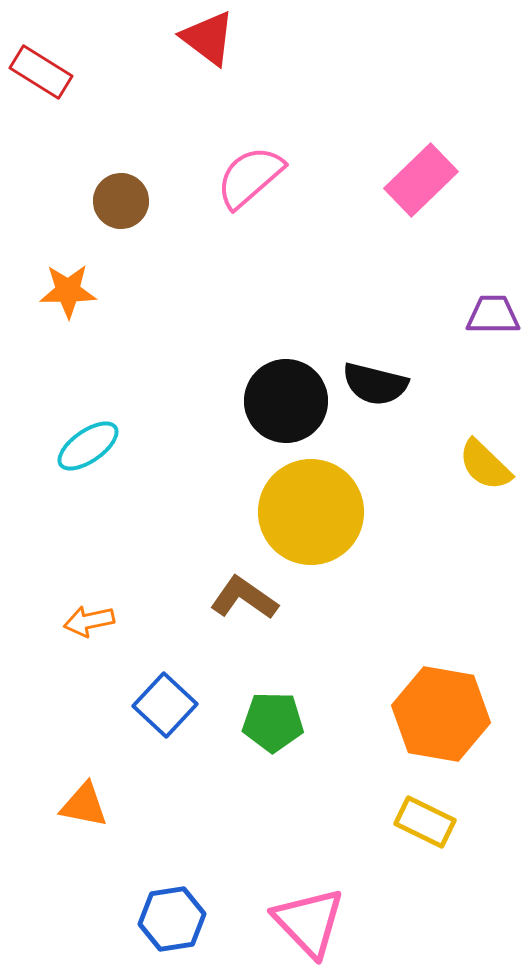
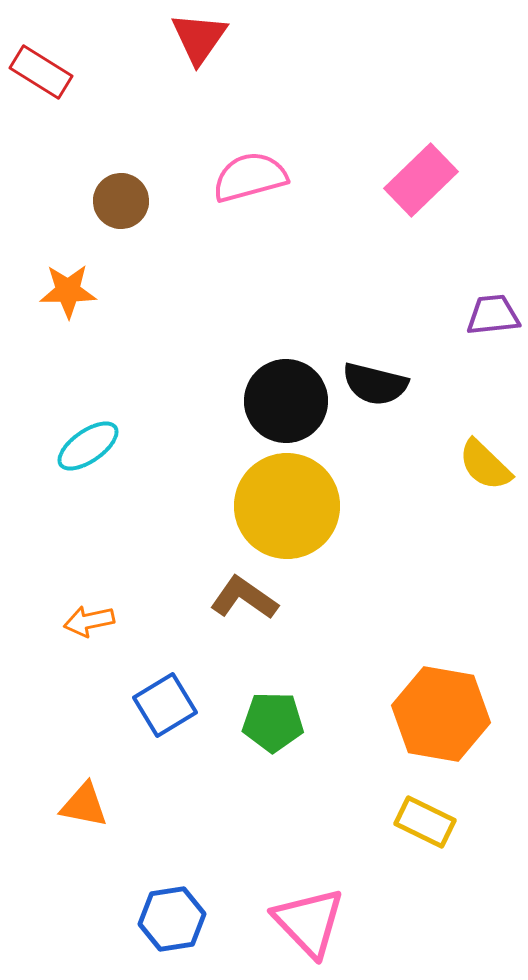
red triangle: moved 9 px left; rotated 28 degrees clockwise
pink semicircle: rotated 26 degrees clockwise
purple trapezoid: rotated 6 degrees counterclockwise
yellow circle: moved 24 px left, 6 px up
blue square: rotated 16 degrees clockwise
